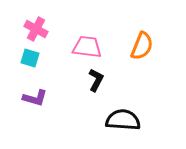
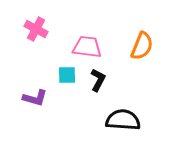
cyan square: moved 37 px right, 17 px down; rotated 18 degrees counterclockwise
black L-shape: moved 2 px right
